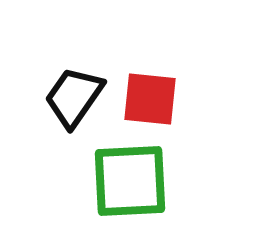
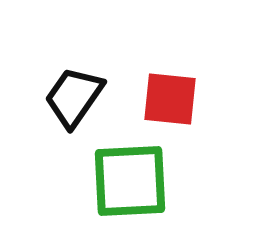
red square: moved 20 px right
